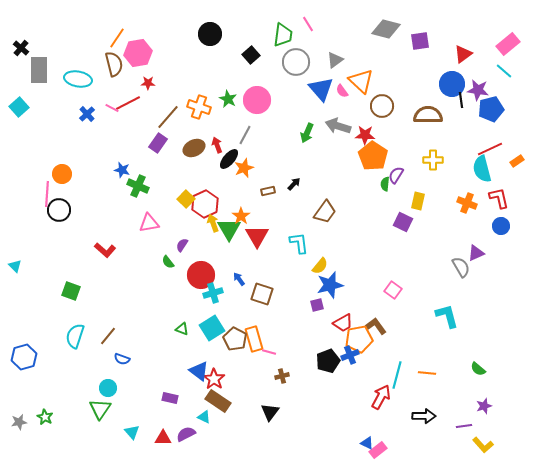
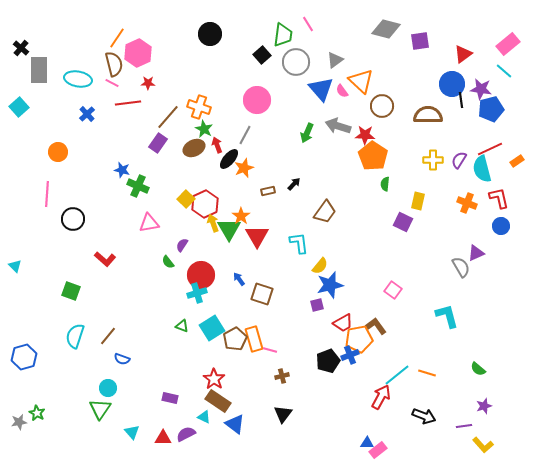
pink hexagon at (138, 53): rotated 16 degrees counterclockwise
black square at (251, 55): moved 11 px right
purple star at (478, 90): moved 3 px right, 1 px up
green star at (228, 99): moved 24 px left, 30 px down
red line at (128, 103): rotated 20 degrees clockwise
pink line at (112, 108): moved 25 px up
orange circle at (62, 174): moved 4 px left, 22 px up
purple semicircle at (396, 175): moved 63 px right, 15 px up
black circle at (59, 210): moved 14 px right, 9 px down
red L-shape at (105, 250): moved 9 px down
cyan cross at (213, 293): moved 16 px left
green triangle at (182, 329): moved 3 px up
brown pentagon at (235, 339): rotated 15 degrees clockwise
pink line at (269, 352): moved 1 px right, 2 px up
blue triangle at (199, 371): moved 36 px right, 53 px down
orange line at (427, 373): rotated 12 degrees clockwise
cyan line at (397, 375): rotated 36 degrees clockwise
black triangle at (270, 412): moved 13 px right, 2 px down
black arrow at (424, 416): rotated 20 degrees clockwise
green star at (45, 417): moved 8 px left, 4 px up
blue triangle at (367, 443): rotated 24 degrees counterclockwise
